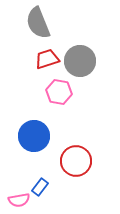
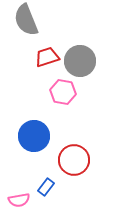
gray semicircle: moved 12 px left, 3 px up
red trapezoid: moved 2 px up
pink hexagon: moved 4 px right
red circle: moved 2 px left, 1 px up
blue rectangle: moved 6 px right
